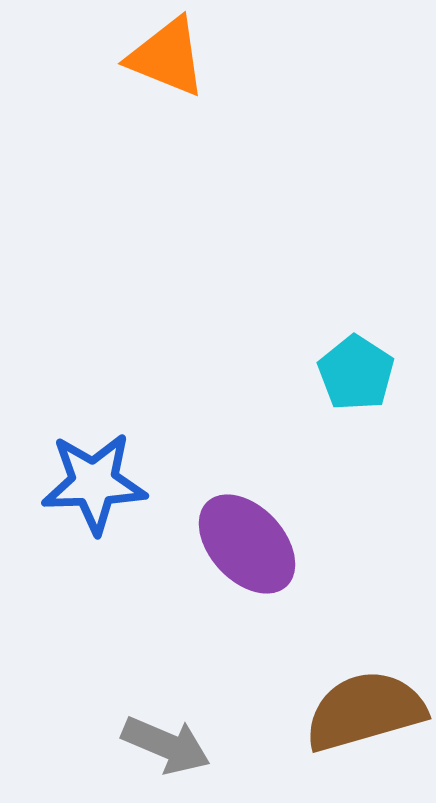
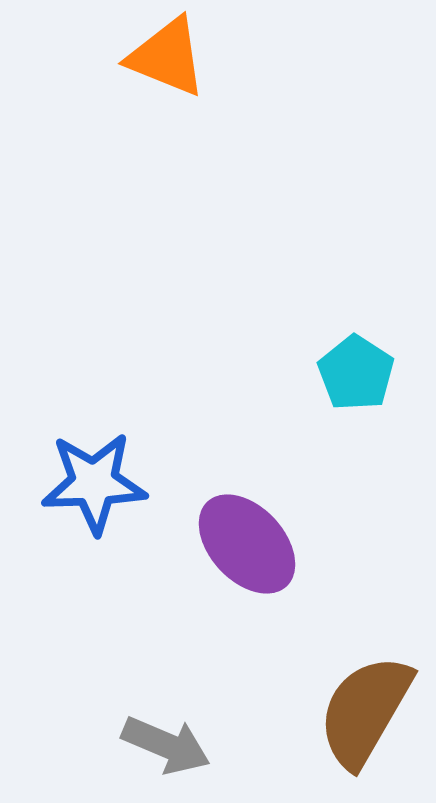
brown semicircle: rotated 44 degrees counterclockwise
